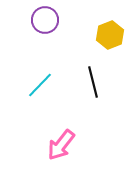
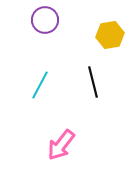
yellow hexagon: rotated 12 degrees clockwise
cyan line: rotated 16 degrees counterclockwise
